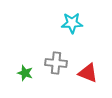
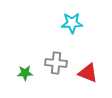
green star: rotated 21 degrees counterclockwise
